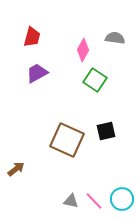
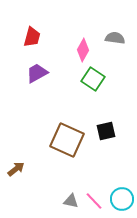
green square: moved 2 px left, 1 px up
